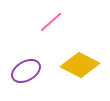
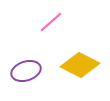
purple ellipse: rotated 12 degrees clockwise
